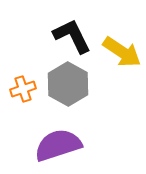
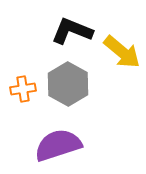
black L-shape: moved 5 px up; rotated 42 degrees counterclockwise
yellow arrow: rotated 6 degrees clockwise
orange cross: rotated 10 degrees clockwise
